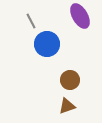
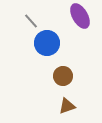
gray line: rotated 14 degrees counterclockwise
blue circle: moved 1 px up
brown circle: moved 7 px left, 4 px up
